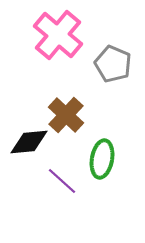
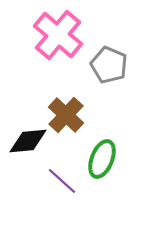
gray pentagon: moved 4 px left, 1 px down
black diamond: moved 1 px left, 1 px up
green ellipse: rotated 12 degrees clockwise
